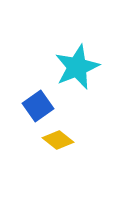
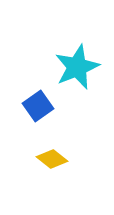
yellow diamond: moved 6 px left, 19 px down
